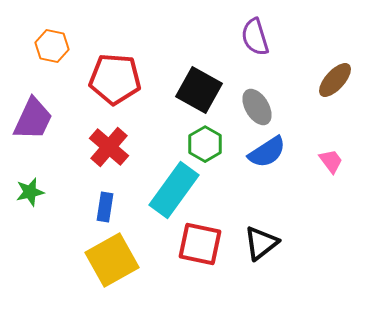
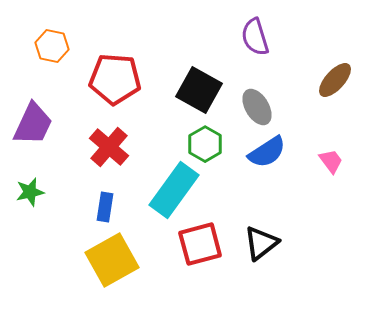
purple trapezoid: moved 5 px down
red square: rotated 27 degrees counterclockwise
